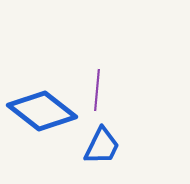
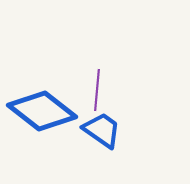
blue trapezoid: moved 16 px up; rotated 81 degrees counterclockwise
